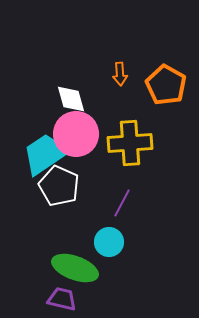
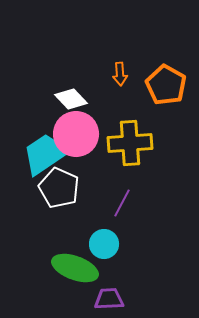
white diamond: rotated 28 degrees counterclockwise
white pentagon: moved 2 px down
cyan circle: moved 5 px left, 2 px down
purple trapezoid: moved 47 px right; rotated 16 degrees counterclockwise
